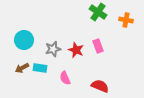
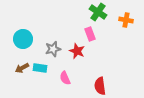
cyan circle: moved 1 px left, 1 px up
pink rectangle: moved 8 px left, 12 px up
red star: moved 1 px right, 1 px down
red semicircle: rotated 120 degrees counterclockwise
